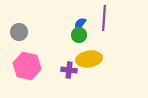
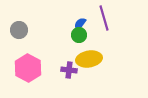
purple line: rotated 20 degrees counterclockwise
gray circle: moved 2 px up
pink hexagon: moved 1 px right, 2 px down; rotated 16 degrees clockwise
